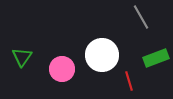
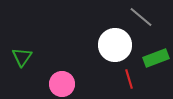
gray line: rotated 20 degrees counterclockwise
white circle: moved 13 px right, 10 px up
pink circle: moved 15 px down
red line: moved 2 px up
